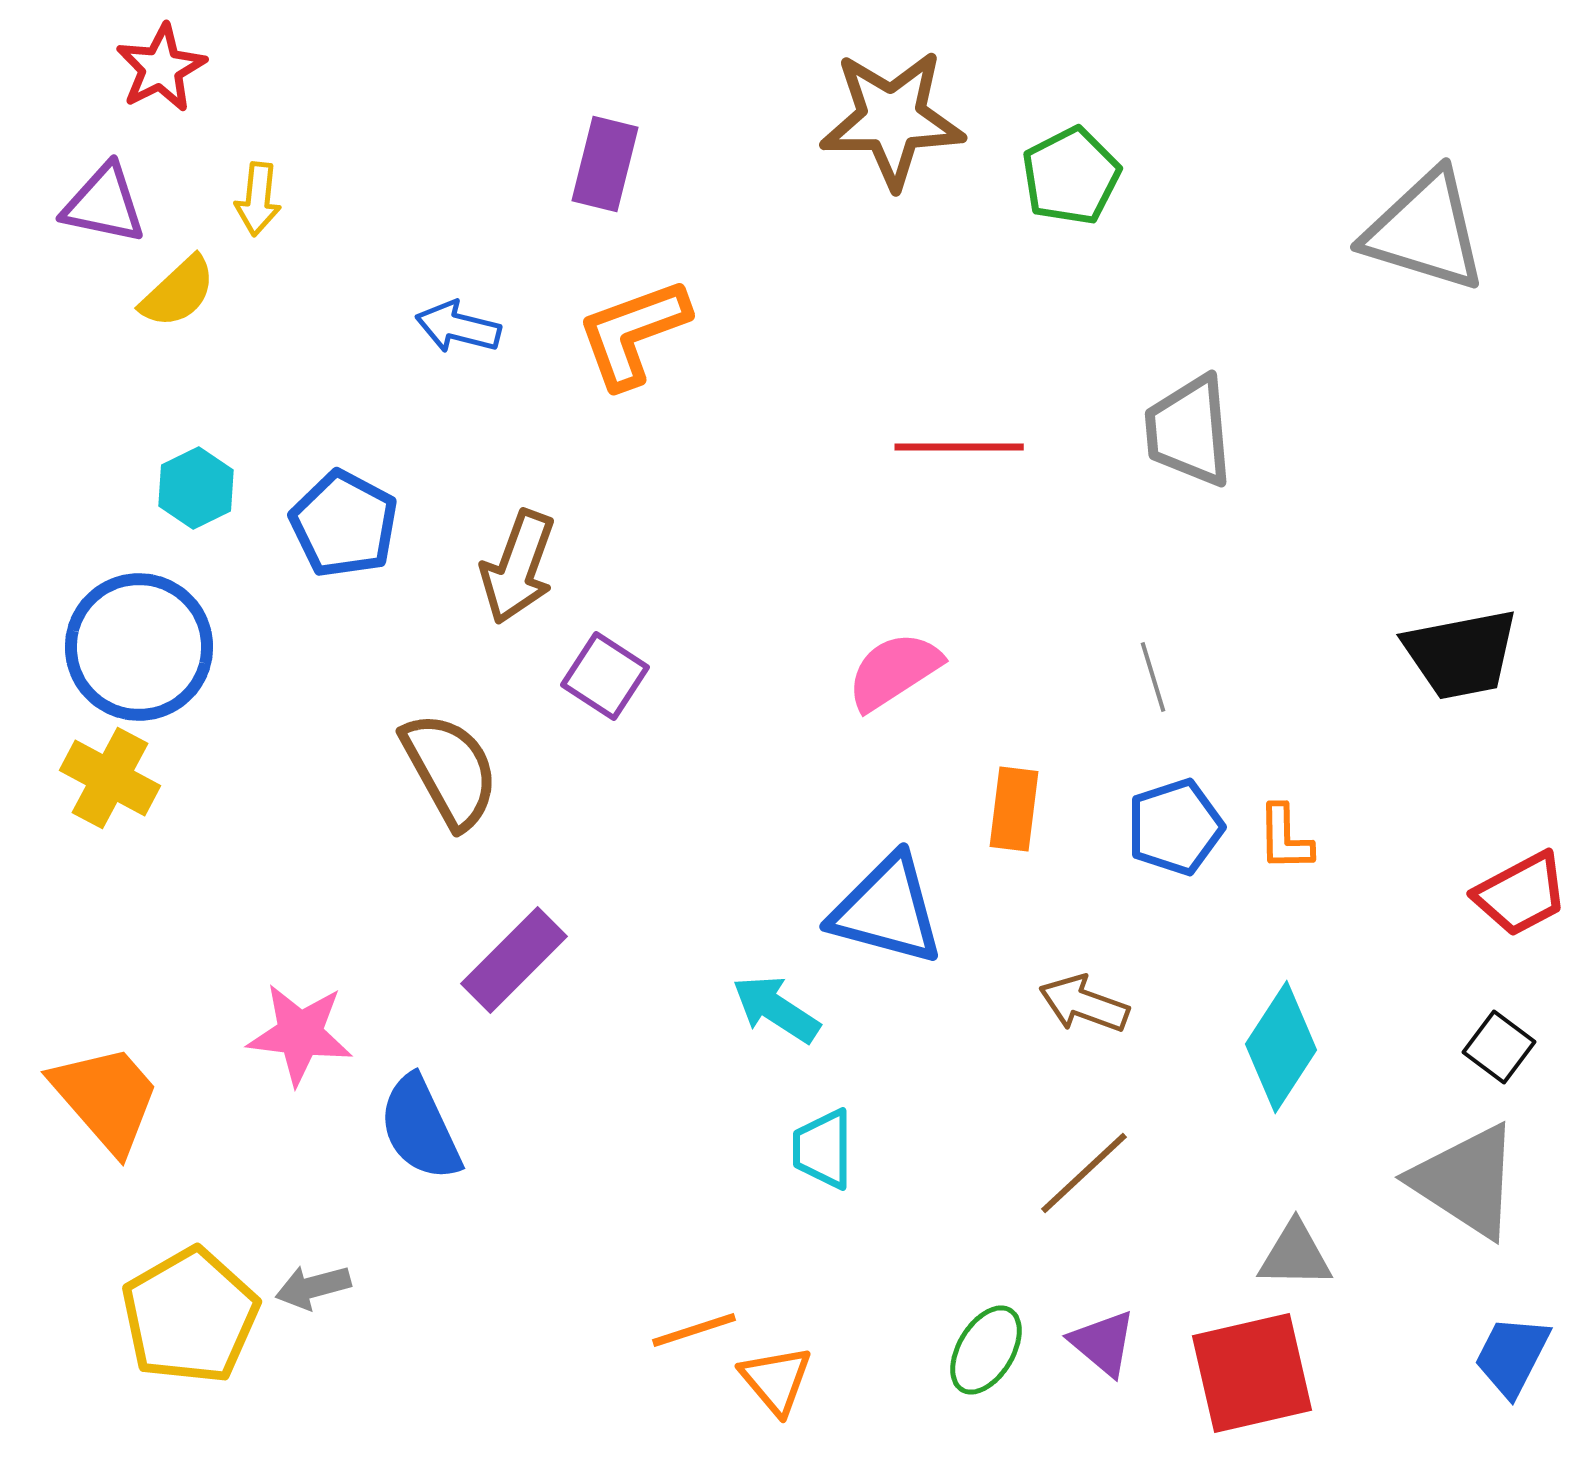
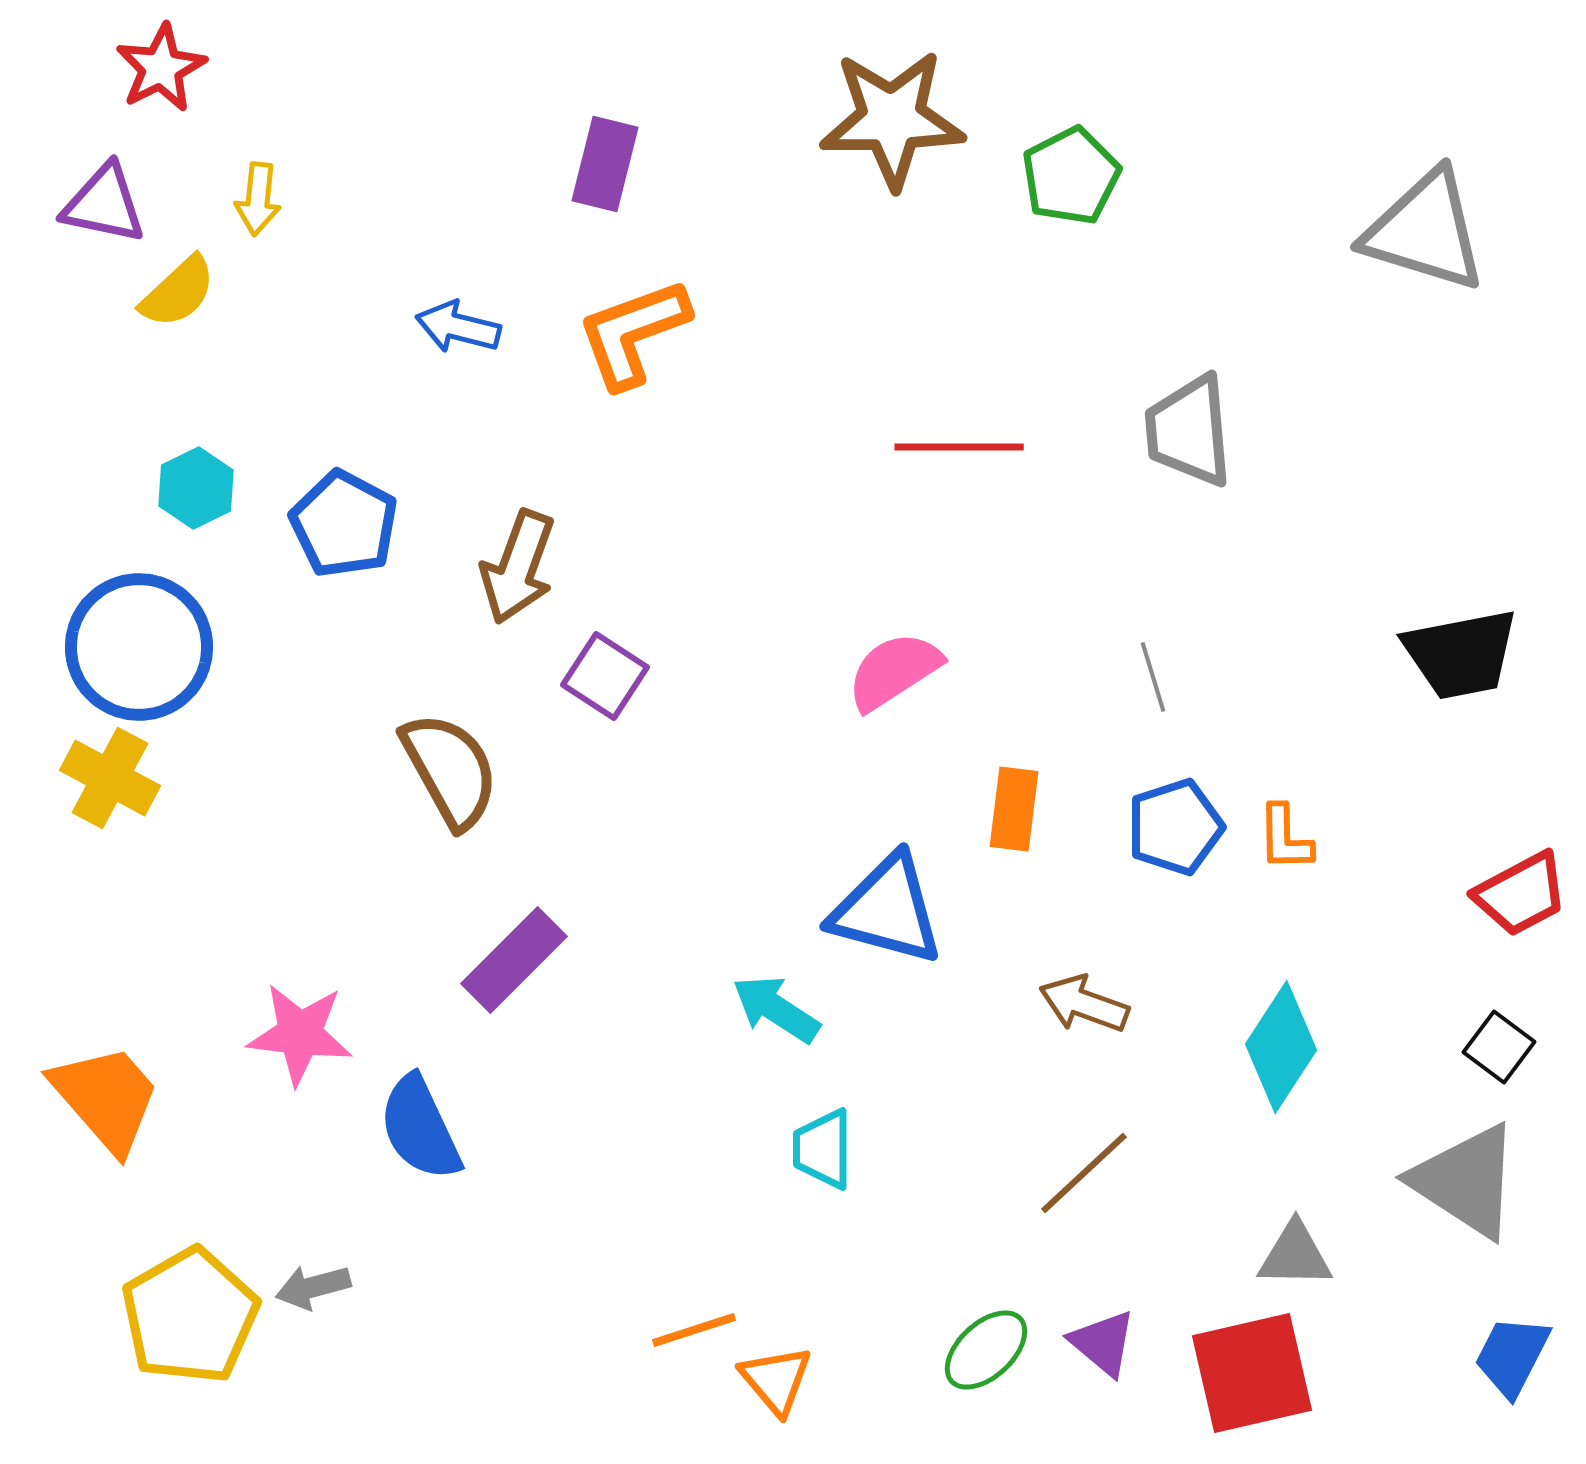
green ellipse at (986, 1350): rotated 16 degrees clockwise
